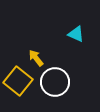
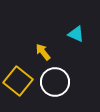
yellow arrow: moved 7 px right, 6 px up
